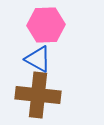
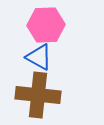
blue triangle: moved 1 px right, 2 px up
